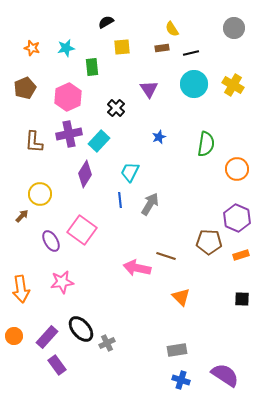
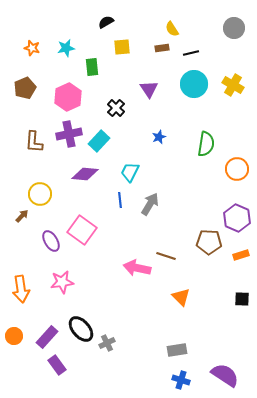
purple diamond at (85, 174): rotated 64 degrees clockwise
